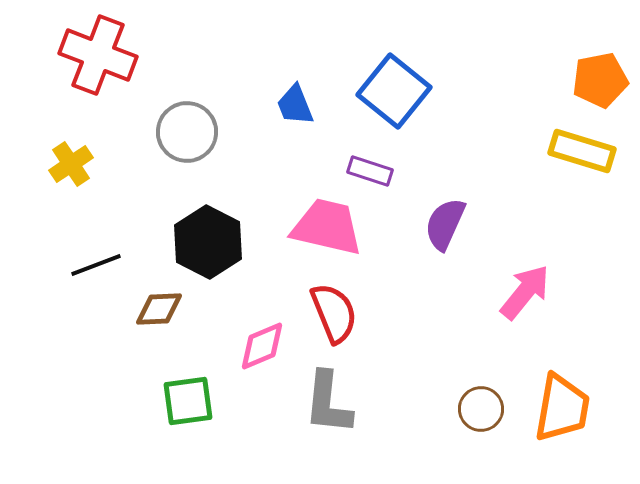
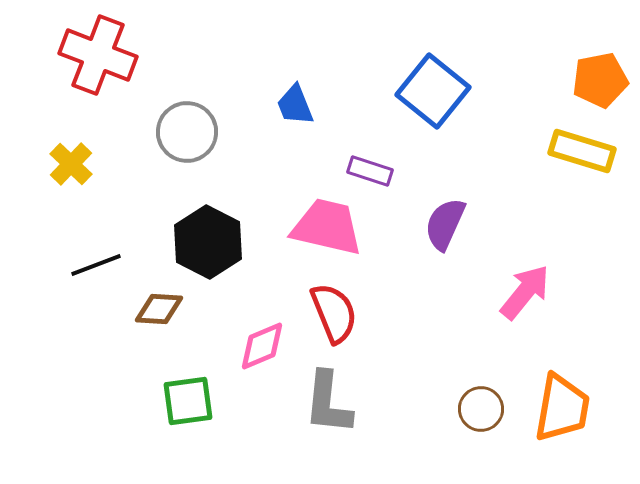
blue square: moved 39 px right
yellow cross: rotated 12 degrees counterclockwise
brown diamond: rotated 6 degrees clockwise
